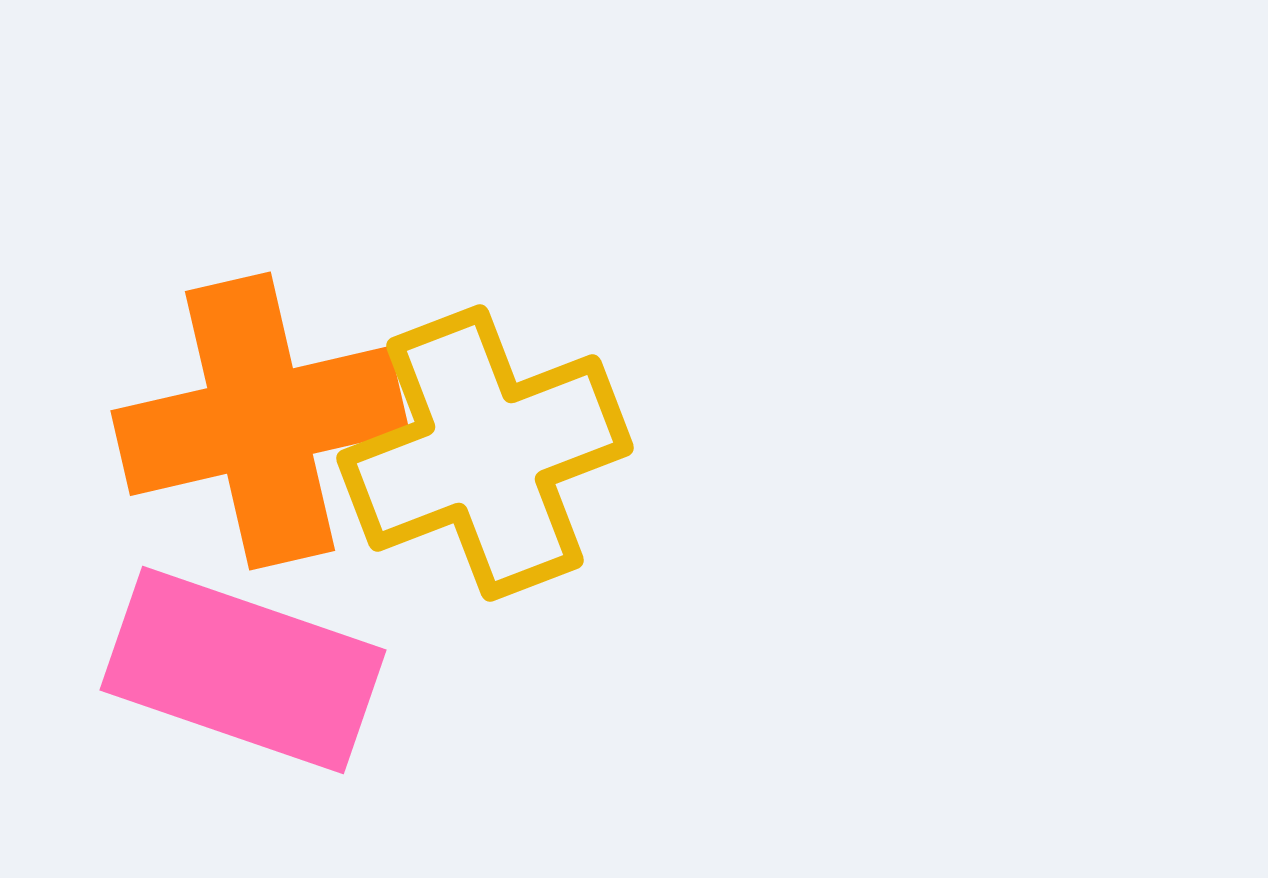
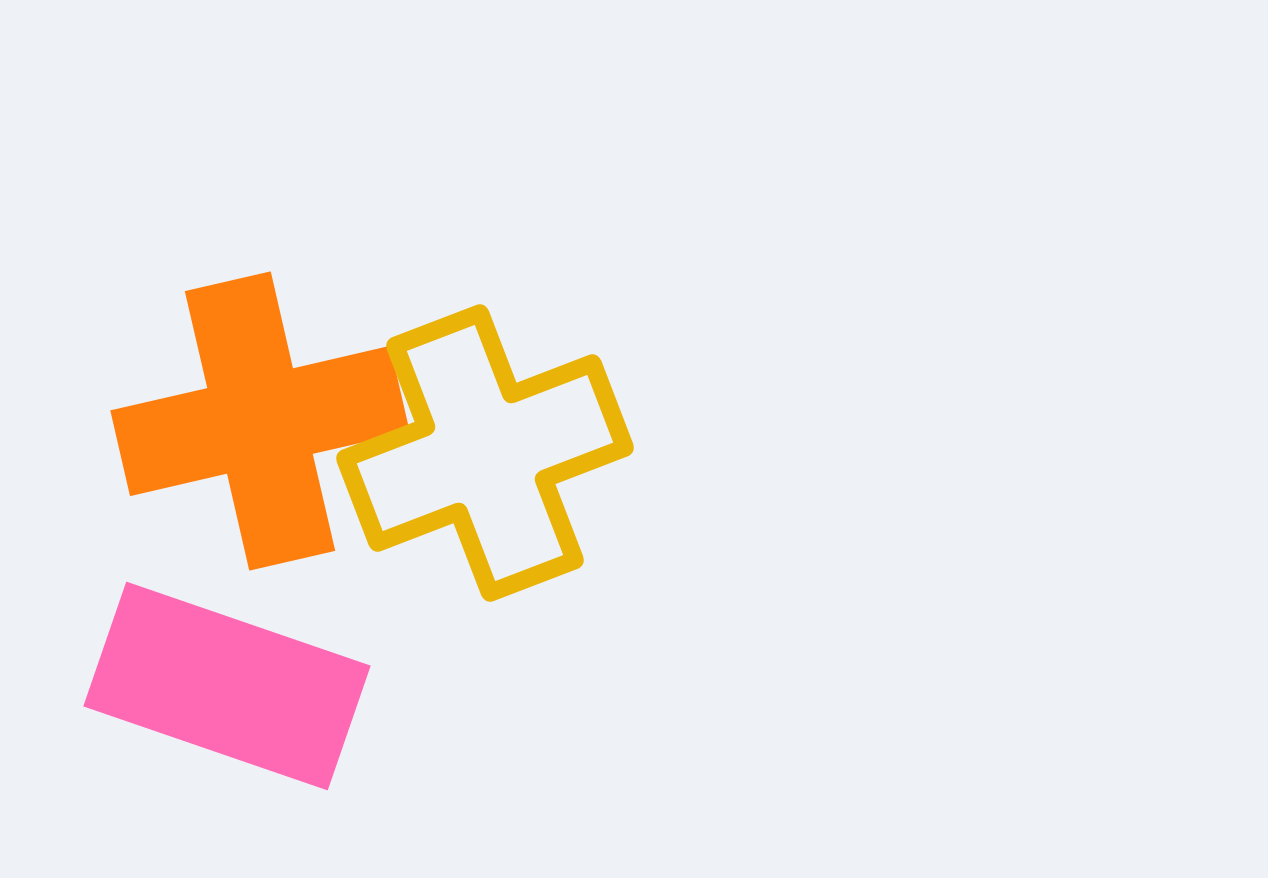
pink rectangle: moved 16 px left, 16 px down
